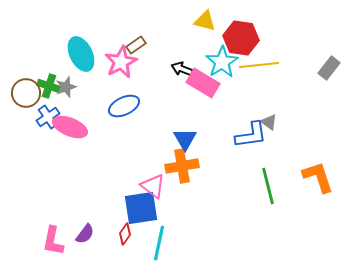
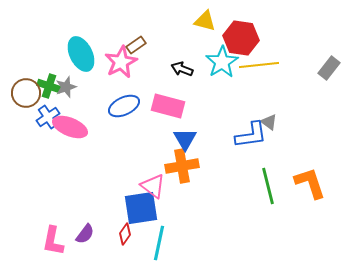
pink rectangle: moved 35 px left, 23 px down; rotated 16 degrees counterclockwise
orange L-shape: moved 8 px left, 6 px down
